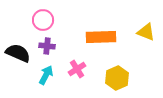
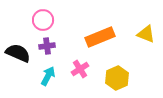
yellow triangle: moved 2 px down
orange rectangle: moved 1 px left; rotated 20 degrees counterclockwise
purple cross: rotated 14 degrees counterclockwise
pink cross: moved 3 px right
cyan arrow: moved 2 px right, 1 px down
